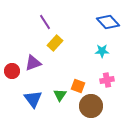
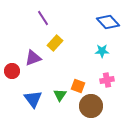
purple line: moved 2 px left, 4 px up
purple triangle: moved 5 px up
